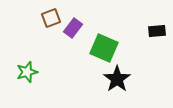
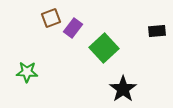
green square: rotated 24 degrees clockwise
green star: rotated 20 degrees clockwise
black star: moved 6 px right, 10 px down
